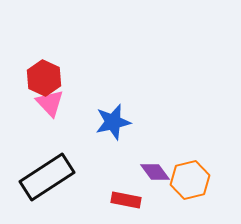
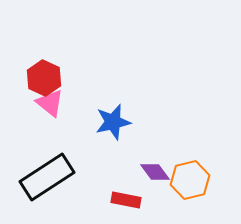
pink triangle: rotated 8 degrees counterclockwise
